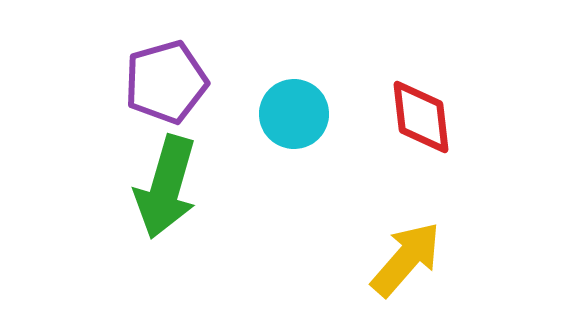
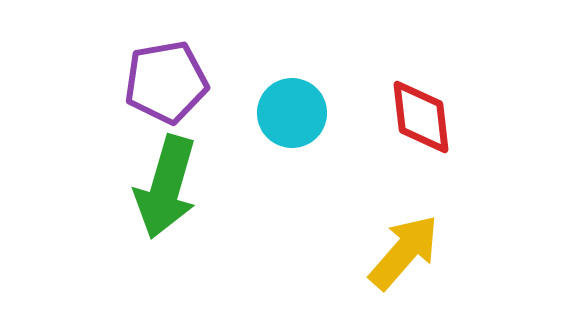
purple pentagon: rotated 6 degrees clockwise
cyan circle: moved 2 px left, 1 px up
yellow arrow: moved 2 px left, 7 px up
